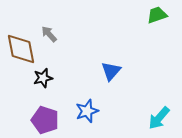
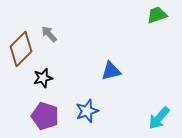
brown diamond: rotated 56 degrees clockwise
blue triangle: rotated 35 degrees clockwise
purple pentagon: moved 4 px up
